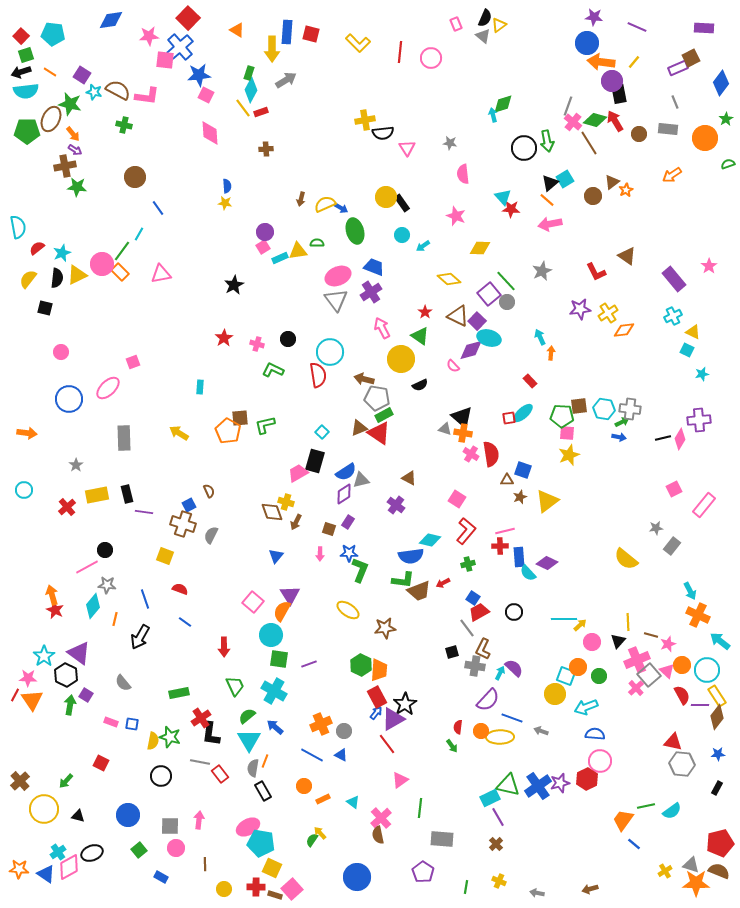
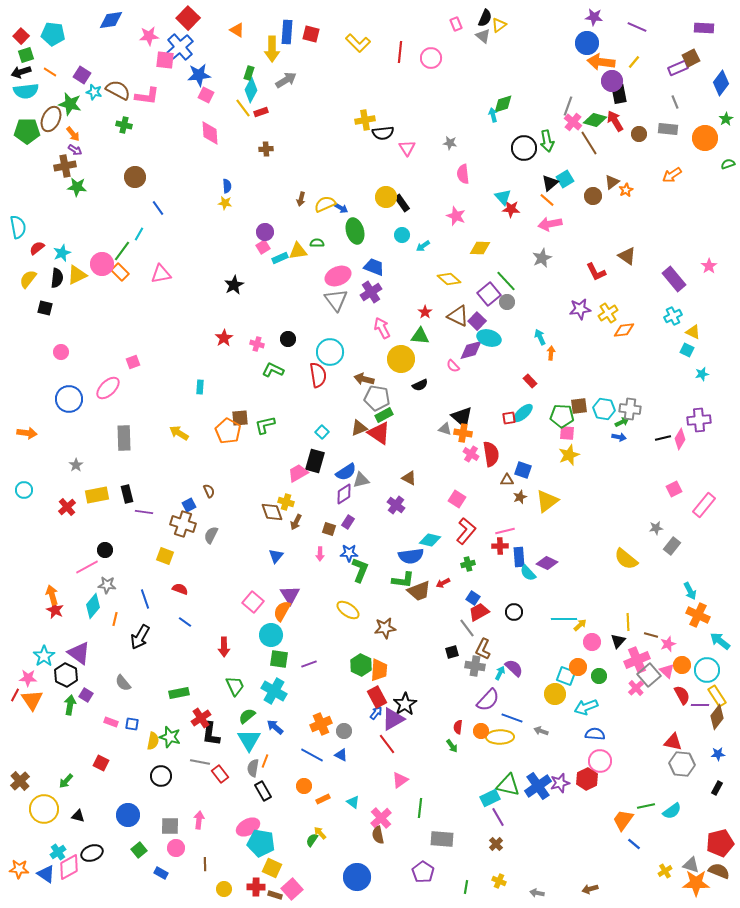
gray star at (542, 271): moved 13 px up
green triangle at (420, 336): rotated 30 degrees counterclockwise
blue rectangle at (161, 877): moved 4 px up
